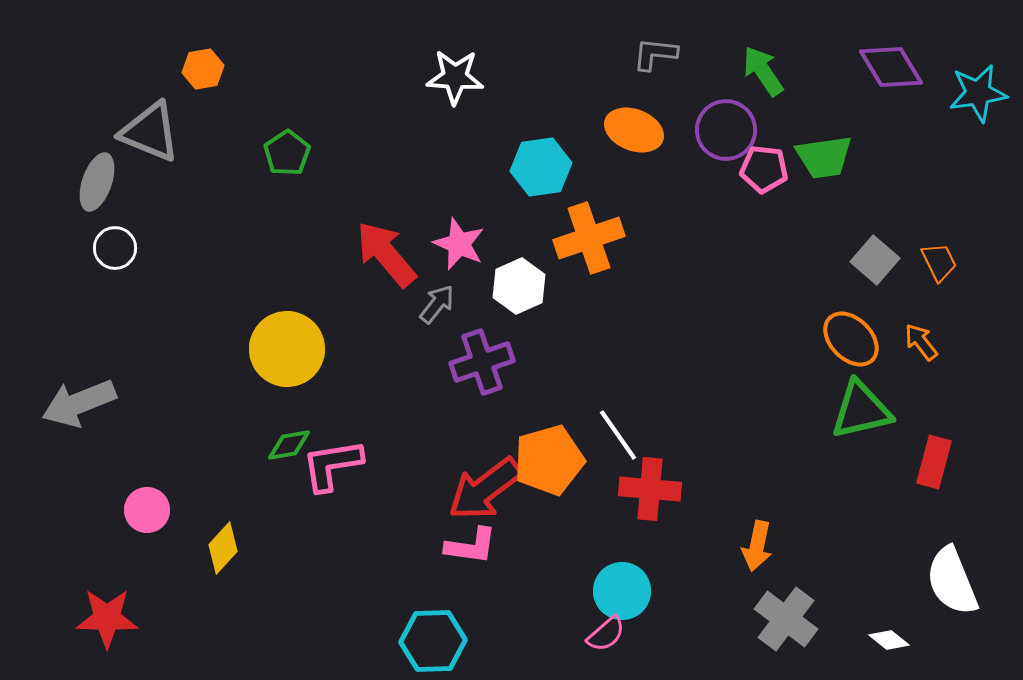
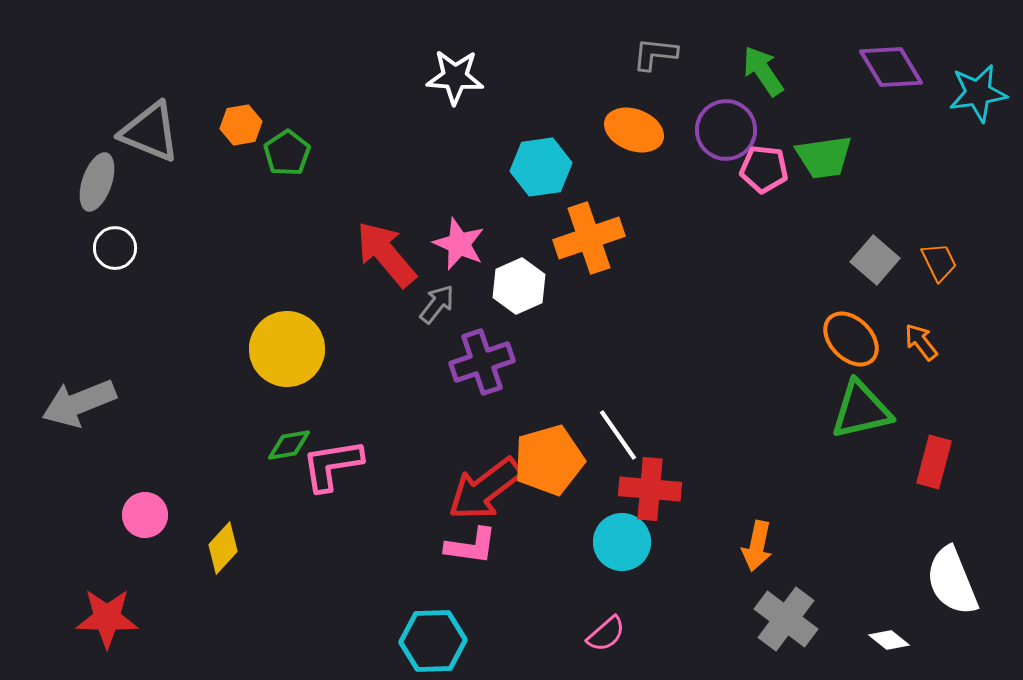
orange hexagon at (203, 69): moved 38 px right, 56 px down
pink circle at (147, 510): moved 2 px left, 5 px down
cyan circle at (622, 591): moved 49 px up
